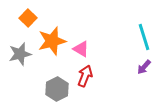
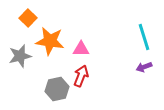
orange star: moved 2 px left; rotated 24 degrees clockwise
pink triangle: rotated 30 degrees counterclockwise
gray star: moved 2 px down
purple arrow: rotated 28 degrees clockwise
red arrow: moved 4 px left
gray hexagon: rotated 15 degrees clockwise
